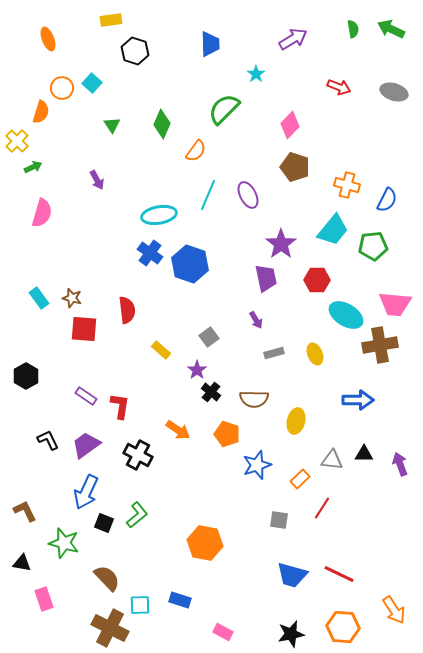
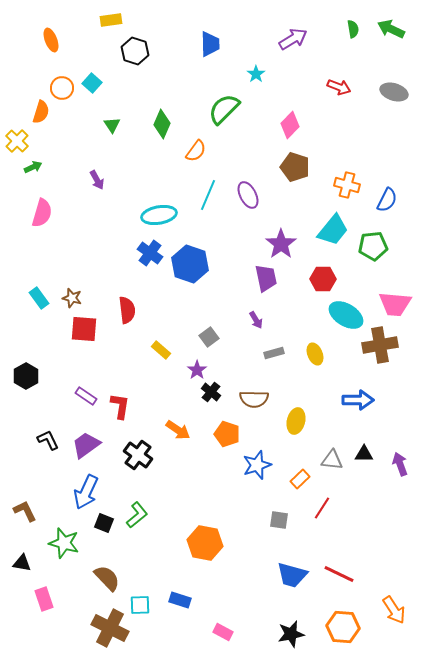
orange ellipse at (48, 39): moved 3 px right, 1 px down
red hexagon at (317, 280): moved 6 px right, 1 px up
black cross at (138, 455): rotated 8 degrees clockwise
